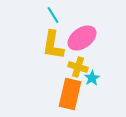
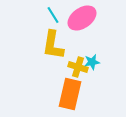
pink ellipse: moved 20 px up
cyan star: moved 16 px up; rotated 21 degrees clockwise
